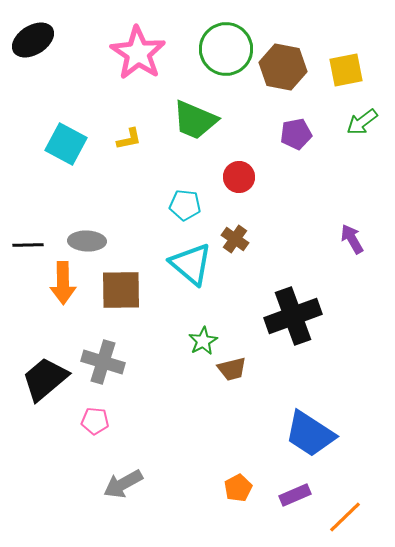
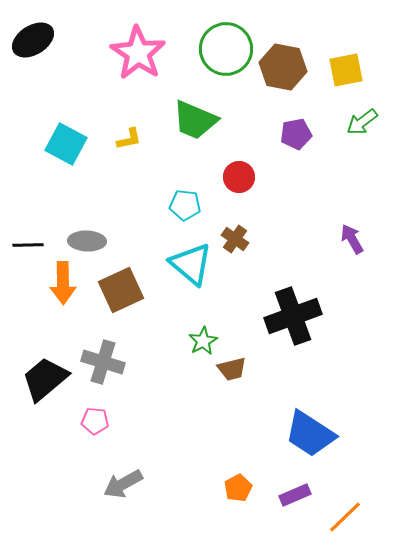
brown square: rotated 24 degrees counterclockwise
